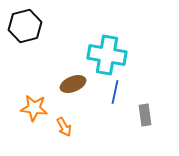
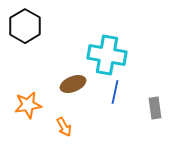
black hexagon: rotated 16 degrees counterclockwise
orange star: moved 6 px left, 3 px up; rotated 16 degrees counterclockwise
gray rectangle: moved 10 px right, 7 px up
